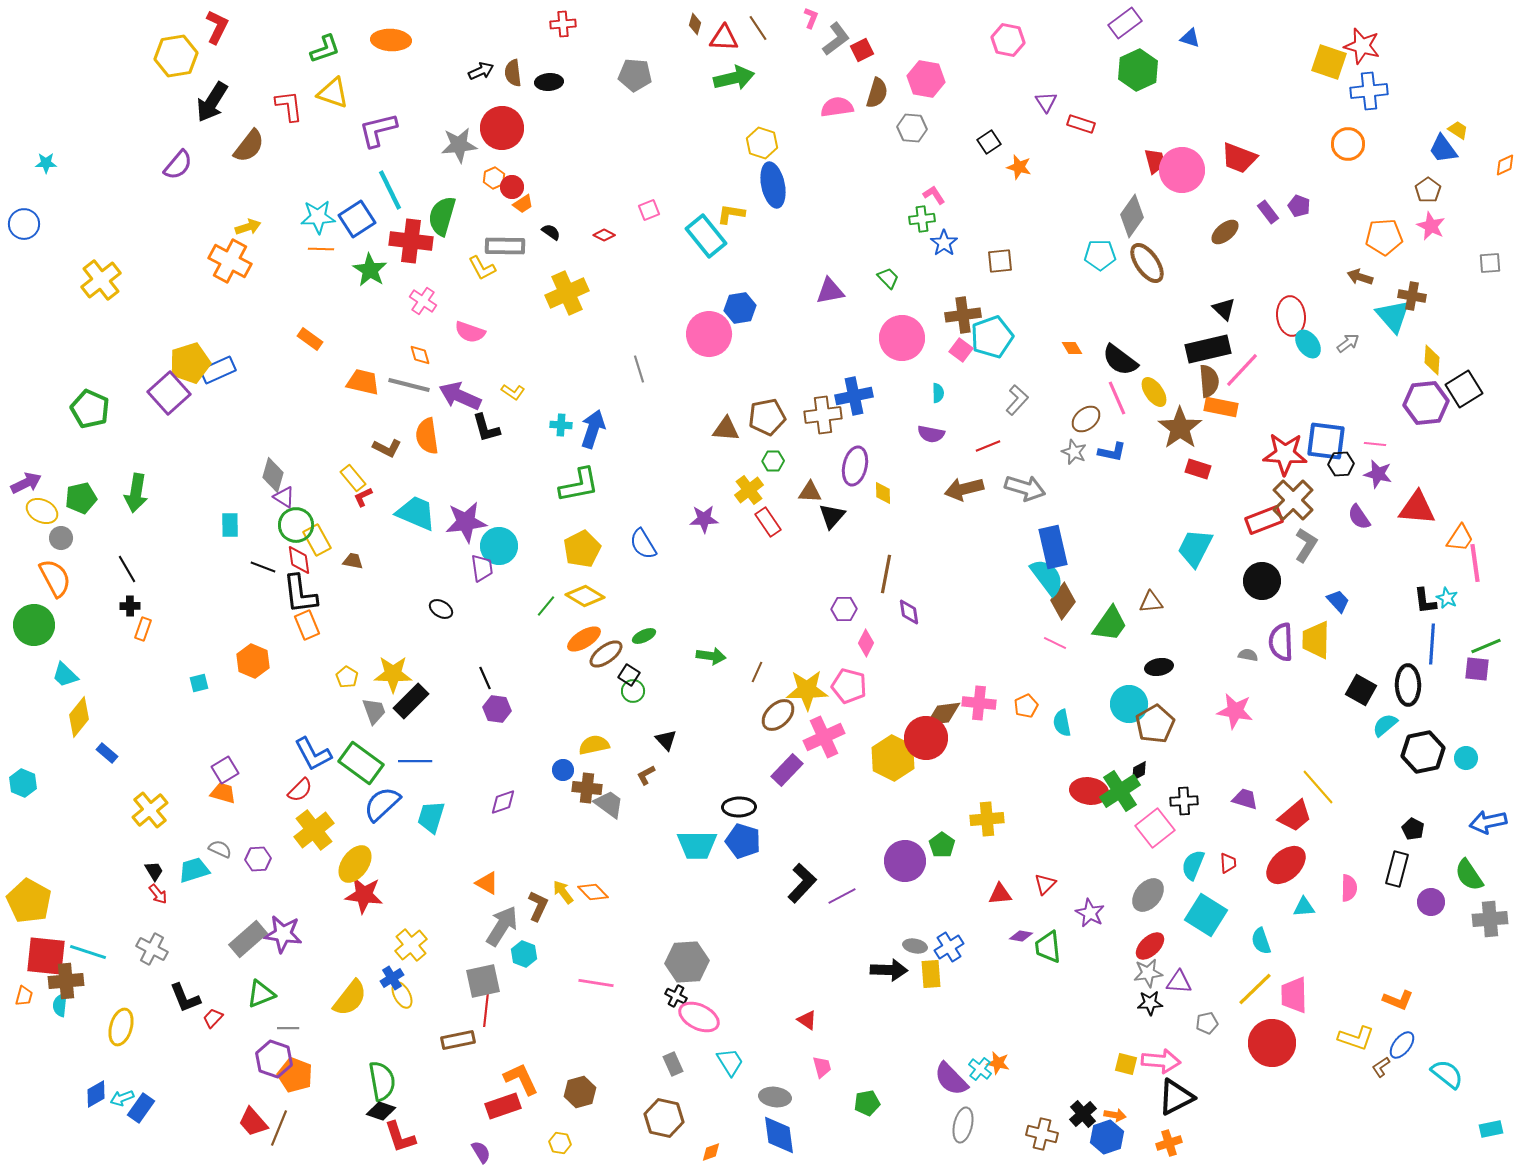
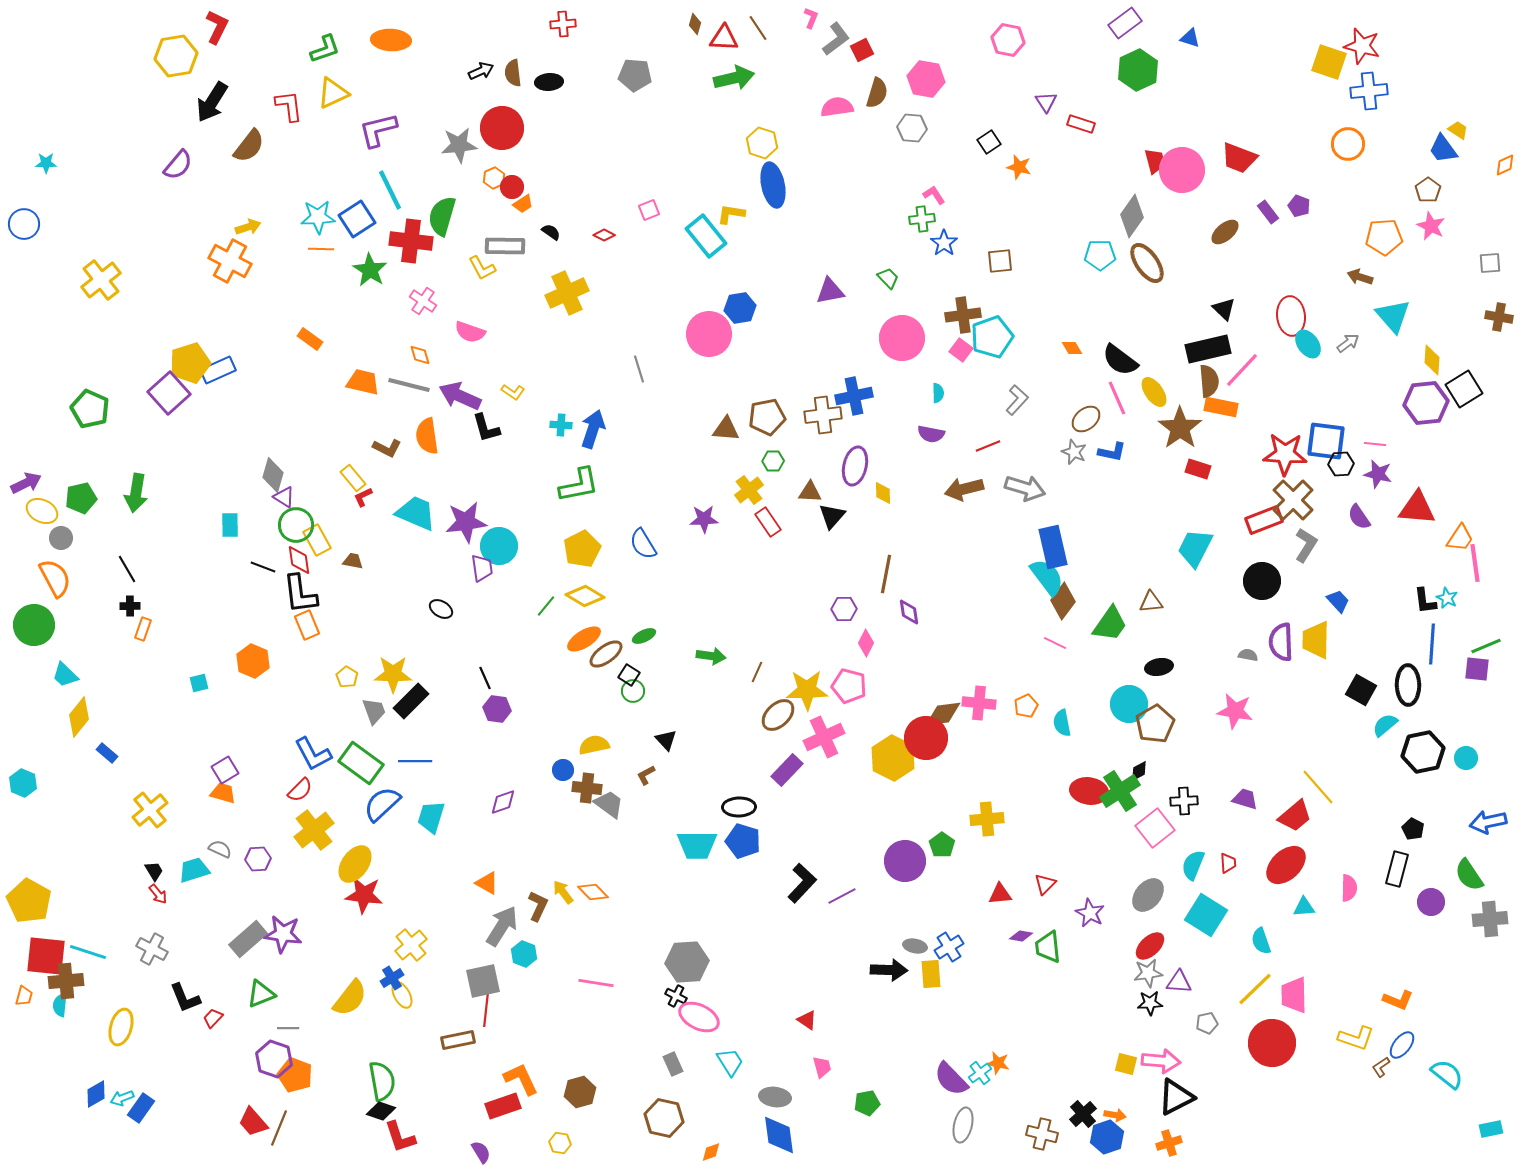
yellow triangle at (333, 93): rotated 44 degrees counterclockwise
brown cross at (1412, 296): moved 87 px right, 21 px down
cyan cross at (980, 1069): moved 4 px down; rotated 15 degrees clockwise
